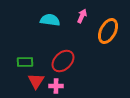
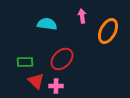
pink arrow: rotated 32 degrees counterclockwise
cyan semicircle: moved 3 px left, 4 px down
red ellipse: moved 1 px left, 2 px up
red triangle: rotated 18 degrees counterclockwise
